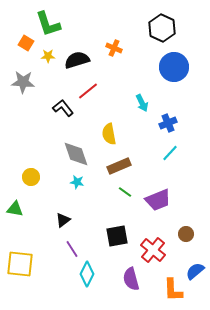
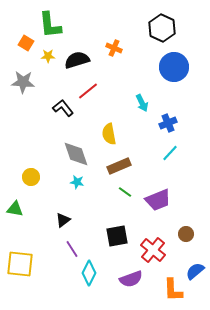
green L-shape: moved 2 px right, 1 px down; rotated 12 degrees clockwise
cyan diamond: moved 2 px right, 1 px up
purple semicircle: rotated 95 degrees counterclockwise
